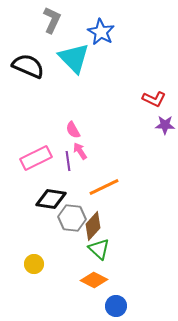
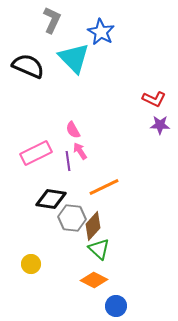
purple star: moved 5 px left
pink rectangle: moved 5 px up
yellow circle: moved 3 px left
